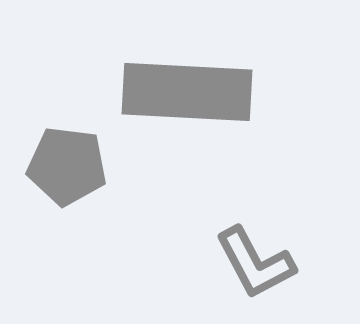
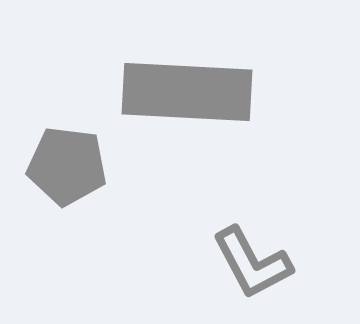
gray L-shape: moved 3 px left
